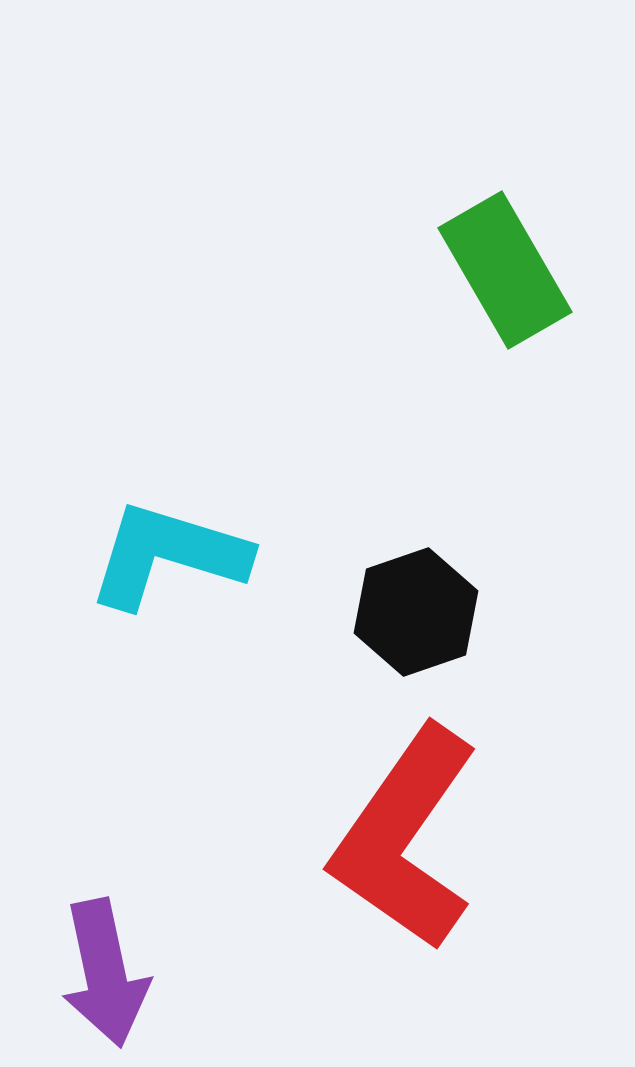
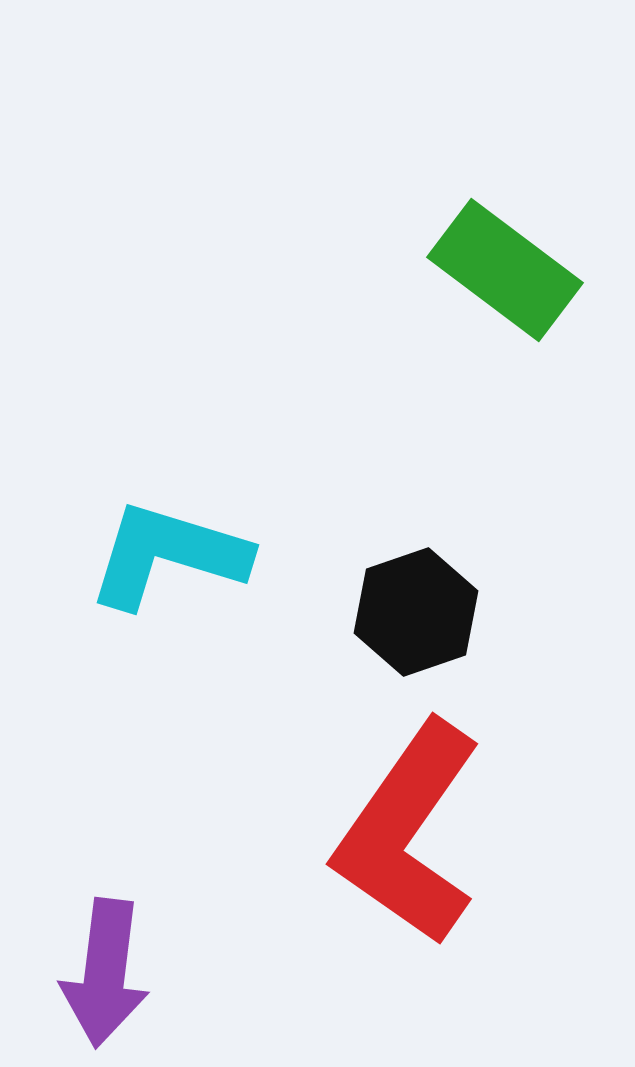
green rectangle: rotated 23 degrees counterclockwise
red L-shape: moved 3 px right, 5 px up
purple arrow: rotated 19 degrees clockwise
